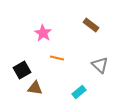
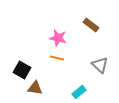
pink star: moved 15 px right, 5 px down; rotated 18 degrees counterclockwise
black square: rotated 30 degrees counterclockwise
